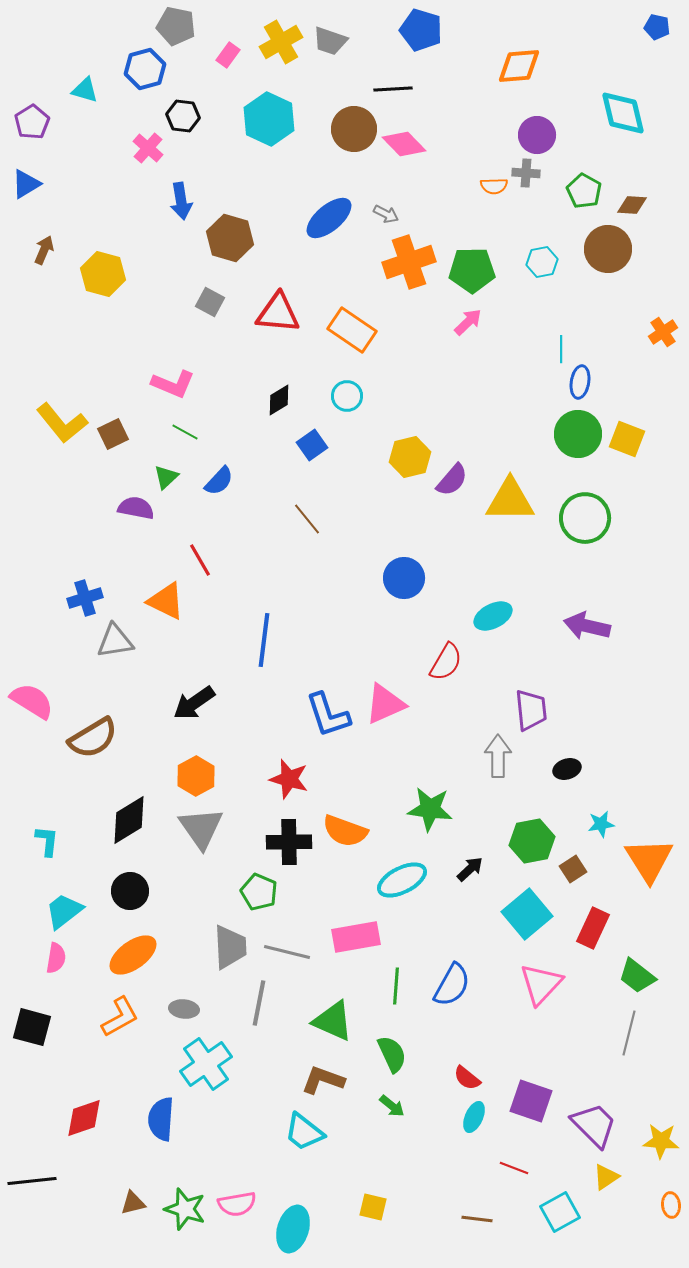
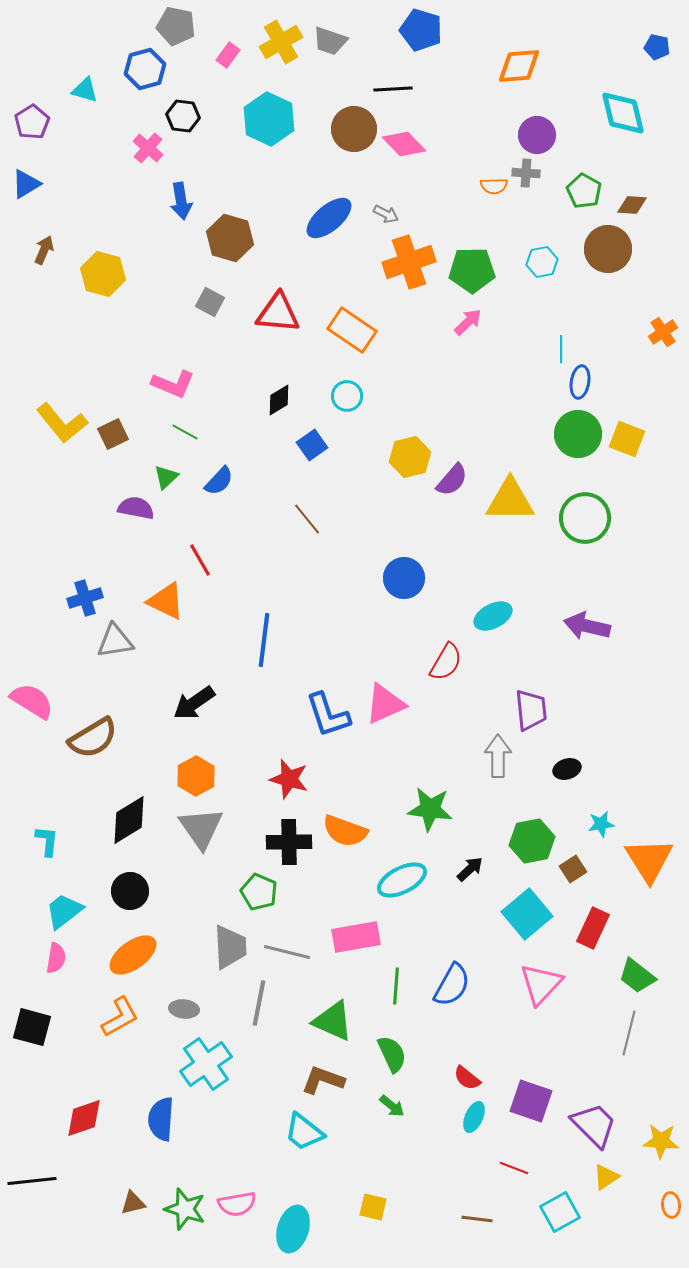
blue pentagon at (657, 27): moved 20 px down
